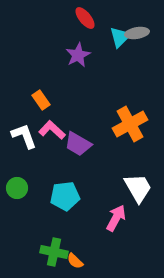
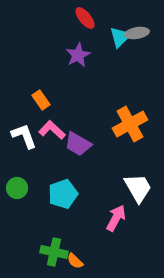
cyan pentagon: moved 2 px left, 2 px up; rotated 12 degrees counterclockwise
